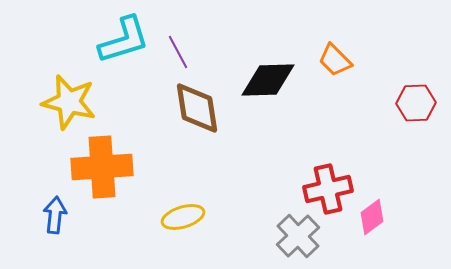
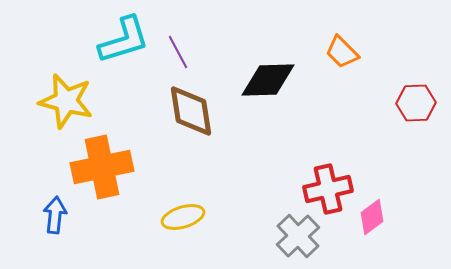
orange trapezoid: moved 7 px right, 8 px up
yellow star: moved 3 px left, 1 px up
brown diamond: moved 6 px left, 3 px down
orange cross: rotated 8 degrees counterclockwise
